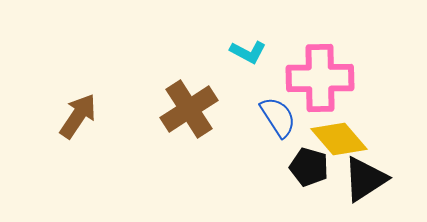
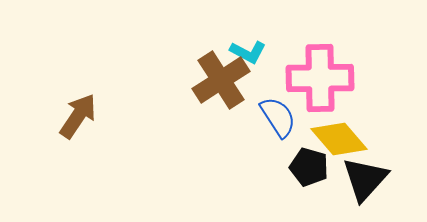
brown cross: moved 32 px right, 29 px up
black triangle: rotated 15 degrees counterclockwise
